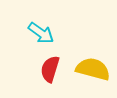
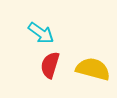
red semicircle: moved 4 px up
